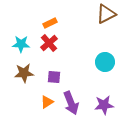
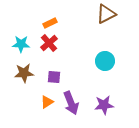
cyan circle: moved 1 px up
